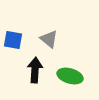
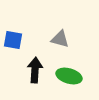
gray triangle: moved 11 px right; rotated 24 degrees counterclockwise
green ellipse: moved 1 px left
